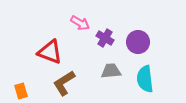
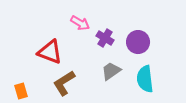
gray trapezoid: rotated 30 degrees counterclockwise
